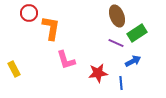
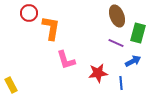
green rectangle: moved 1 px right; rotated 42 degrees counterclockwise
yellow rectangle: moved 3 px left, 16 px down
